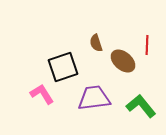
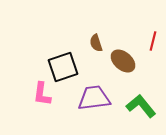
red line: moved 6 px right, 4 px up; rotated 12 degrees clockwise
pink L-shape: rotated 140 degrees counterclockwise
